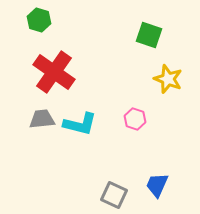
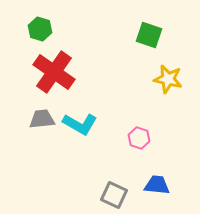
green hexagon: moved 1 px right, 9 px down
yellow star: rotated 8 degrees counterclockwise
pink hexagon: moved 4 px right, 19 px down
cyan L-shape: rotated 16 degrees clockwise
blue trapezoid: rotated 72 degrees clockwise
